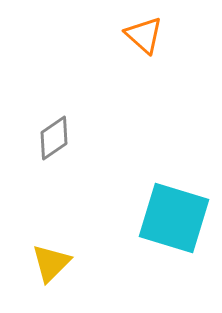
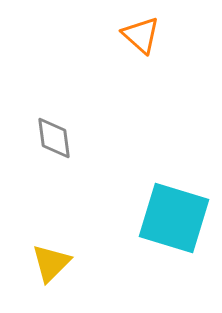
orange triangle: moved 3 px left
gray diamond: rotated 63 degrees counterclockwise
